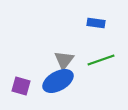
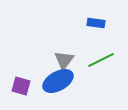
green line: rotated 8 degrees counterclockwise
